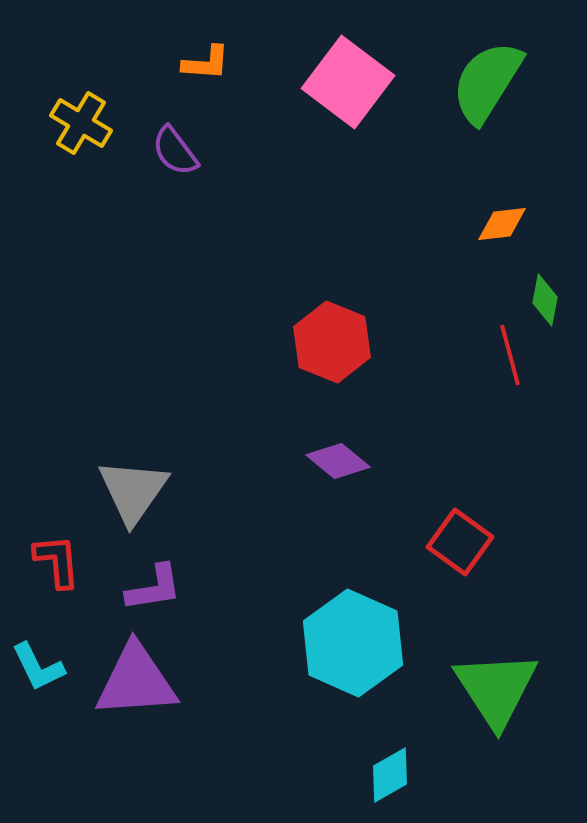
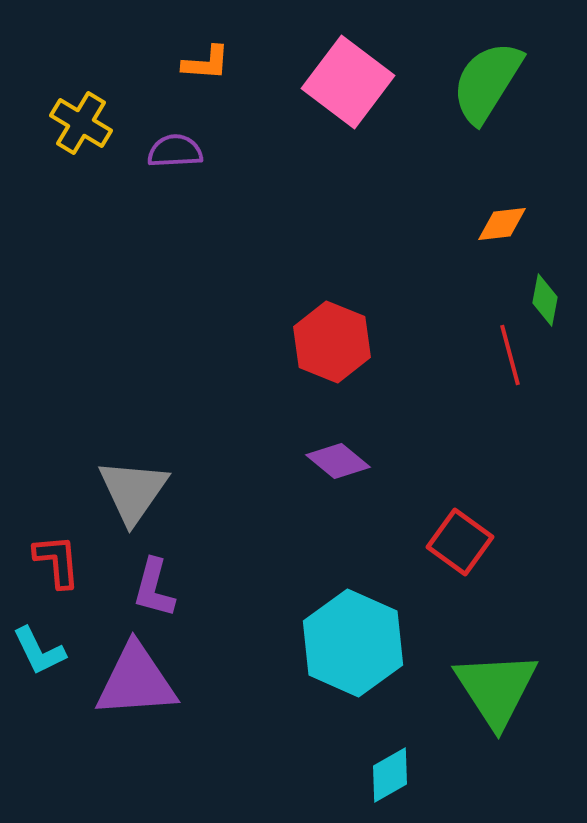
purple semicircle: rotated 124 degrees clockwise
purple L-shape: rotated 114 degrees clockwise
cyan L-shape: moved 1 px right, 16 px up
